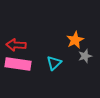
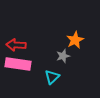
gray star: moved 22 px left
cyan triangle: moved 2 px left, 14 px down
